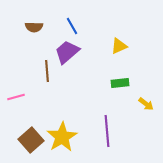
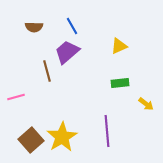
brown line: rotated 10 degrees counterclockwise
